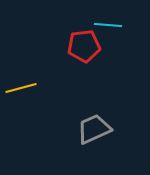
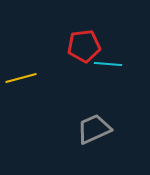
cyan line: moved 39 px down
yellow line: moved 10 px up
